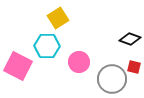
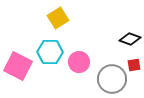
cyan hexagon: moved 3 px right, 6 px down
red square: moved 2 px up; rotated 24 degrees counterclockwise
